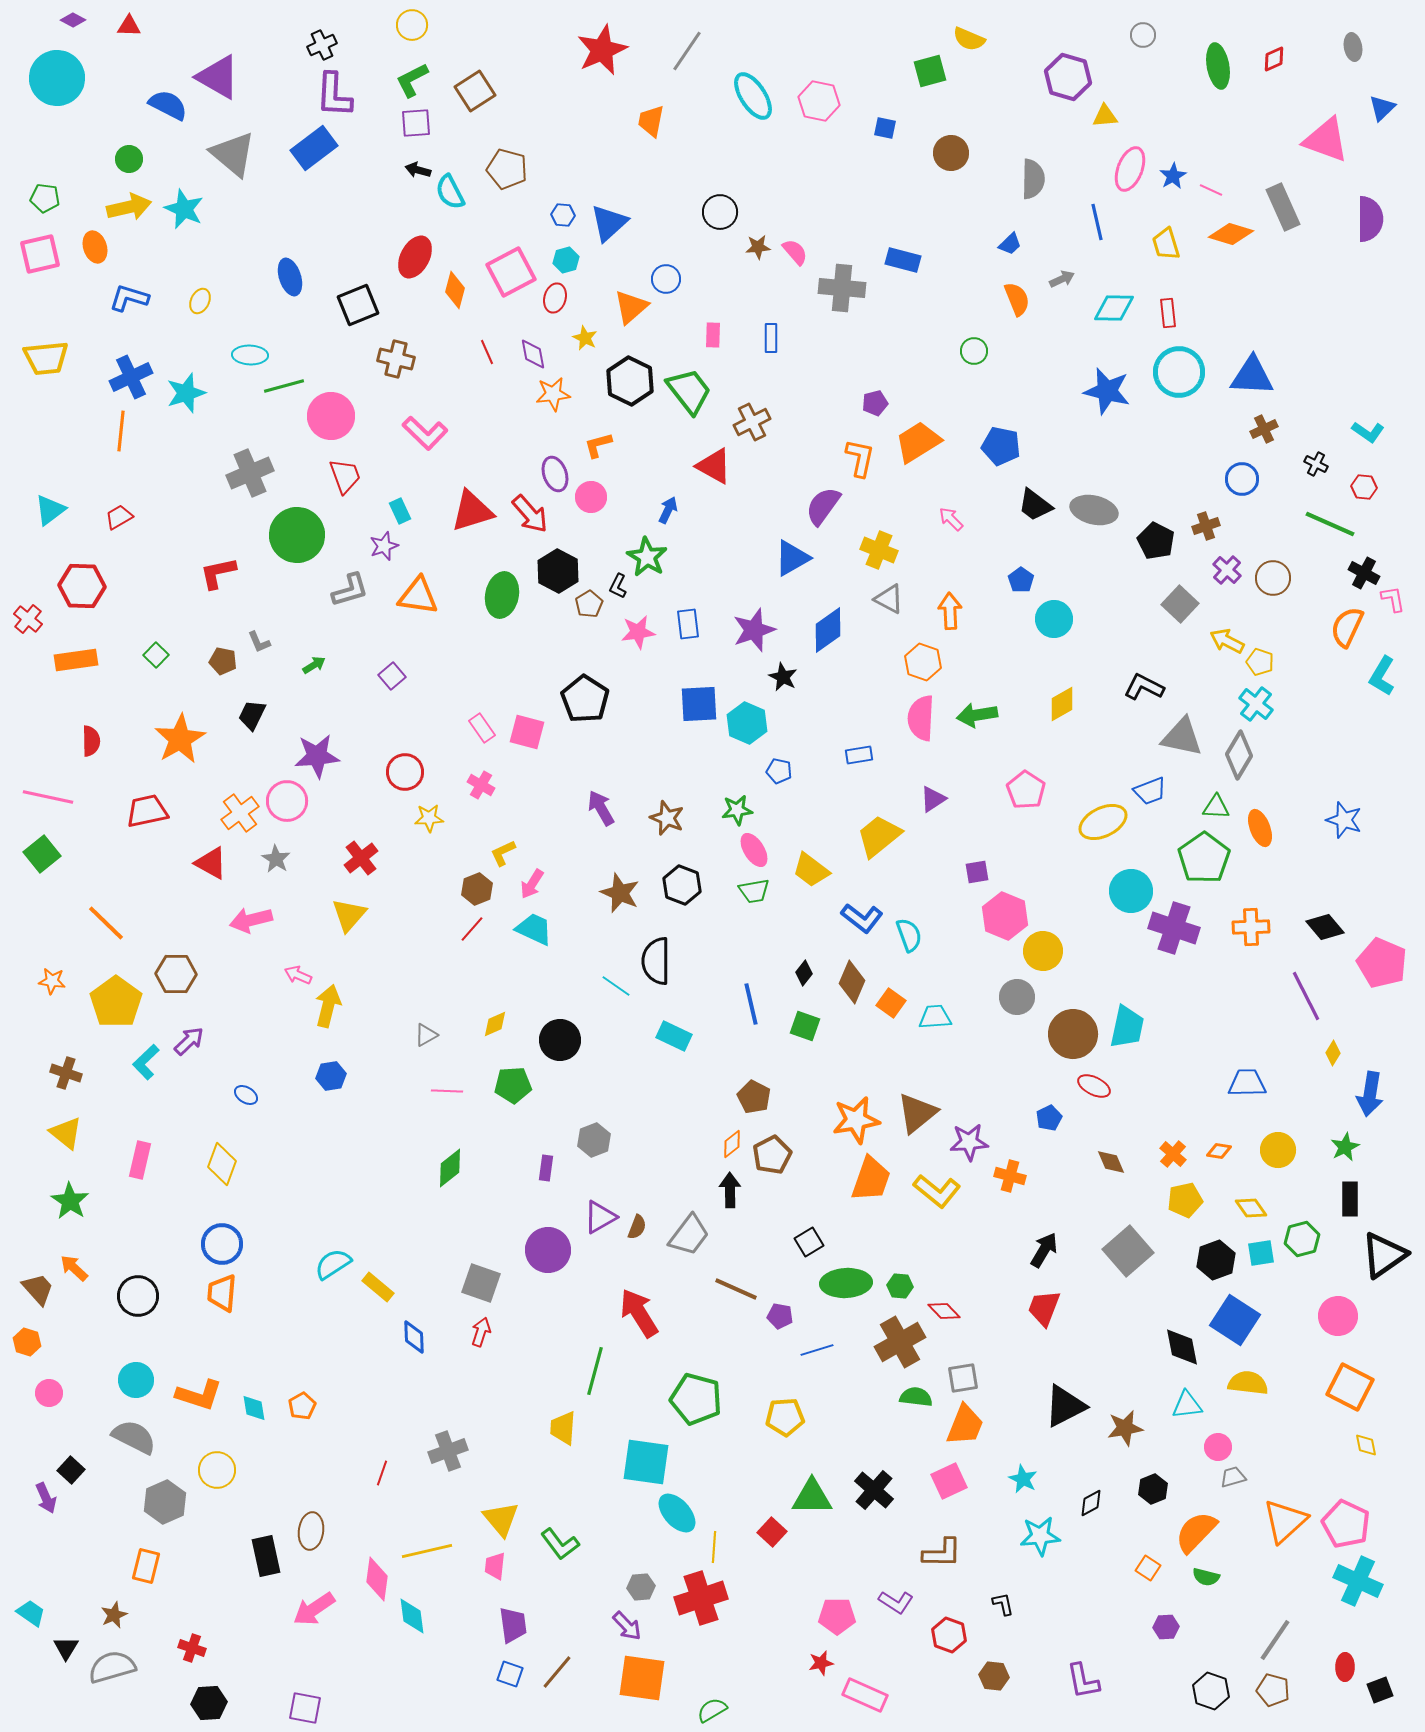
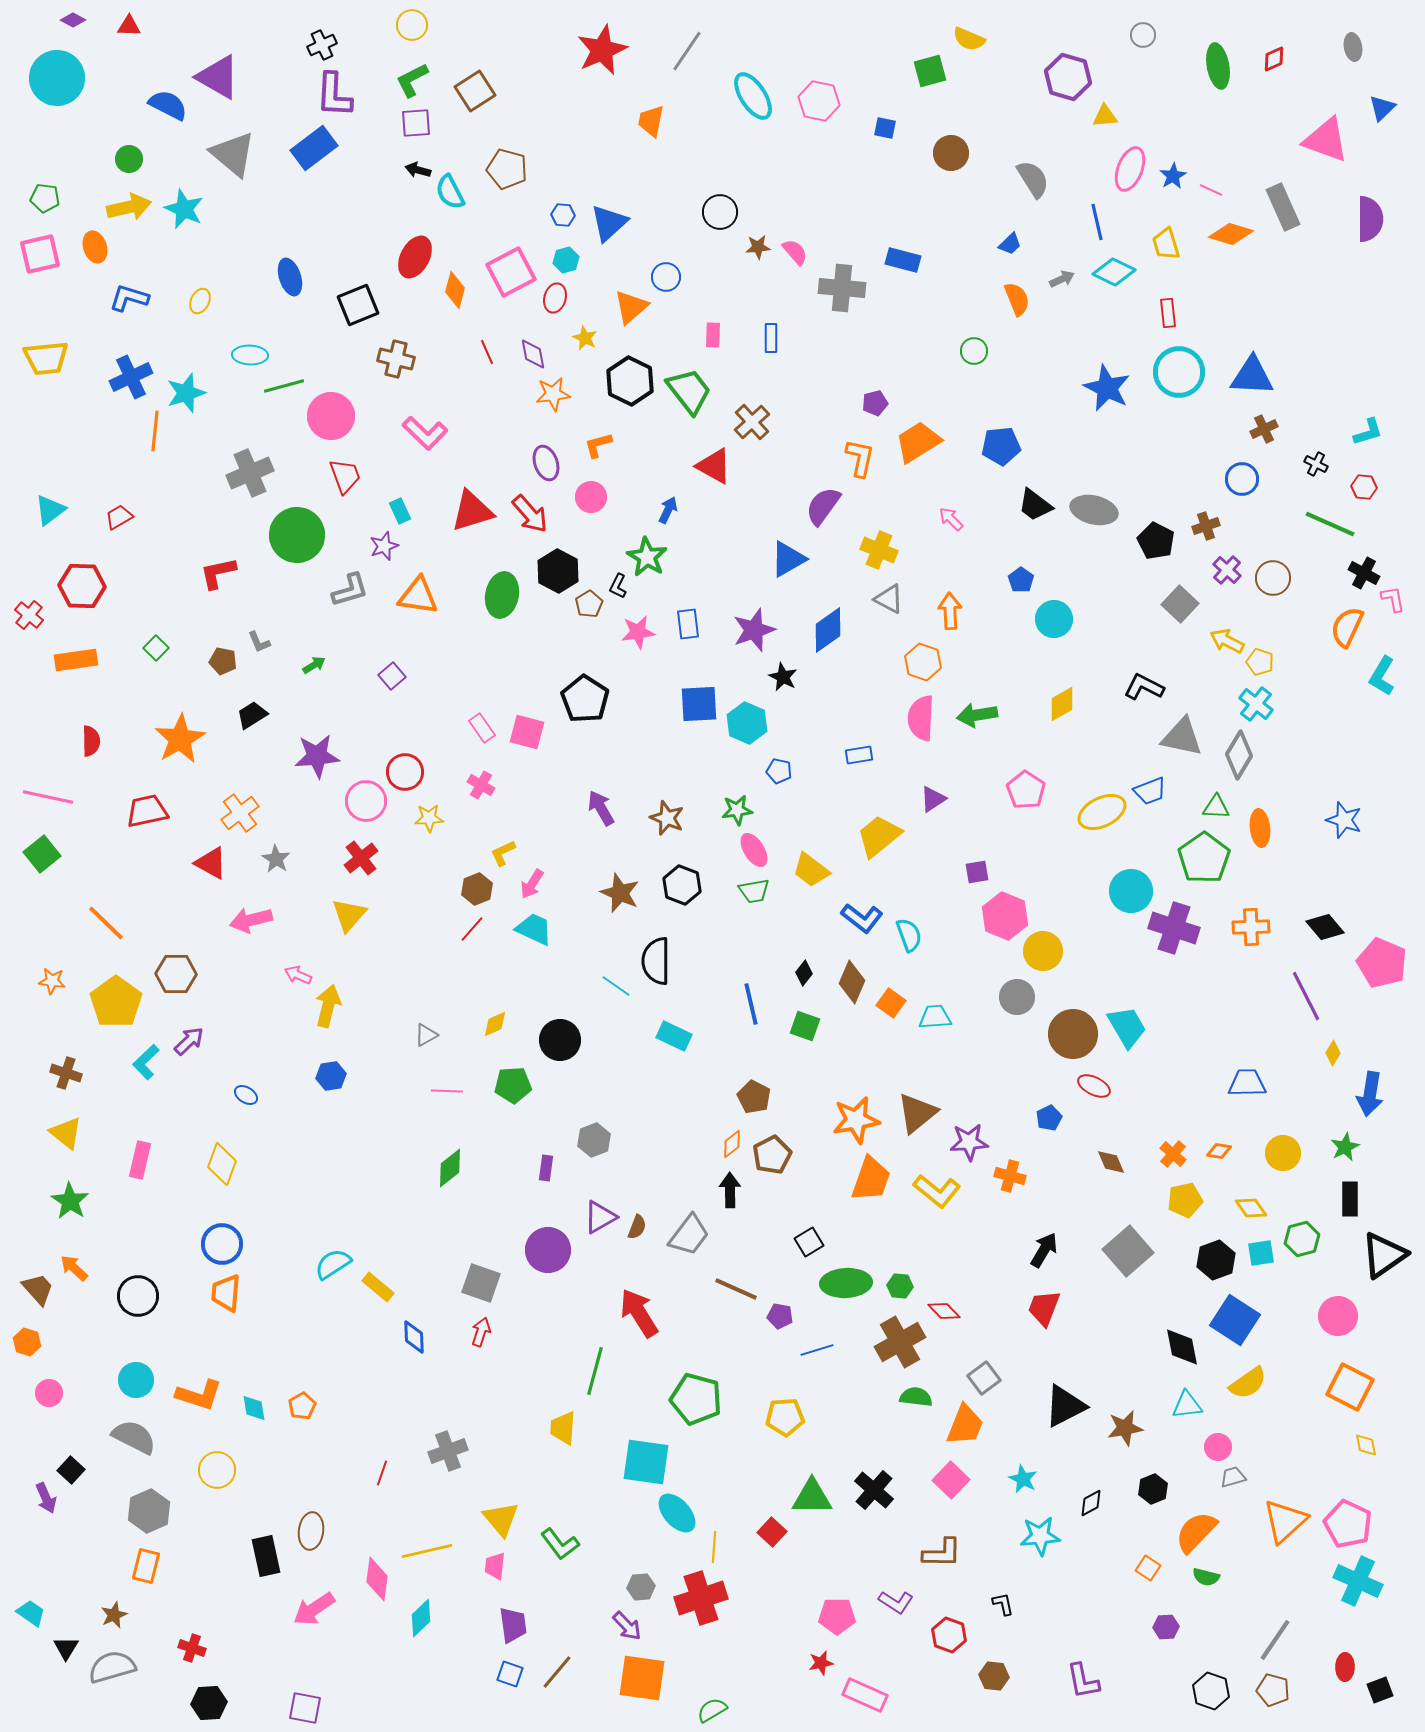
gray semicircle at (1033, 179): rotated 33 degrees counterclockwise
blue circle at (666, 279): moved 2 px up
cyan diamond at (1114, 308): moved 36 px up; rotated 24 degrees clockwise
blue star at (1107, 391): moved 3 px up; rotated 12 degrees clockwise
brown cross at (752, 422): rotated 15 degrees counterclockwise
orange line at (121, 431): moved 34 px right
cyan L-shape at (1368, 432): rotated 52 degrees counterclockwise
blue pentagon at (1001, 446): rotated 18 degrees counterclockwise
purple ellipse at (555, 474): moved 9 px left, 11 px up
blue triangle at (792, 558): moved 4 px left, 1 px down
red cross at (28, 619): moved 1 px right, 4 px up
green square at (156, 655): moved 7 px up
black trapezoid at (252, 715): rotated 32 degrees clockwise
pink circle at (287, 801): moved 79 px right
yellow ellipse at (1103, 822): moved 1 px left, 10 px up
orange ellipse at (1260, 828): rotated 15 degrees clockwise
cyan trapezoid at (1127, 1027): rotated 42 degrees counterclockwise
yellow circle at (1278, 1150): moved 5 px right, 3 px down
orange trapezoid at (222, 1293): moved 4 px right
gray square at (963, 1378): moved 21 px right; rotated 28 degrees counterclockwise
yellow semicircle at (1248, 1383): rotated 138 degrees clockwise
pink square at (949, 1481): moved 2 px right, 1 px up; rotated 21 degrees counterclockwise
gray hexagon at (165, 1502): moved 16 px left, 9 px down
pink pentagon at (1346, 1524): moved 2 px right
cyan diamond at (412, 1616): moved 9 px right, 2 px down; rotated 54 degrees clockwise
